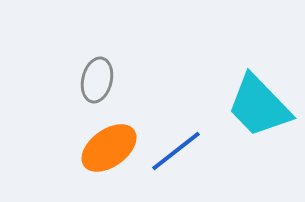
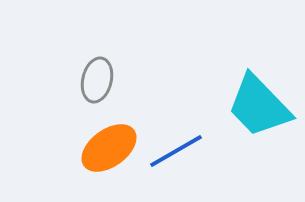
blue line: rotated 8 degrees clockwise
